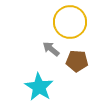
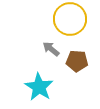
yellow circle: moved 3 px up
